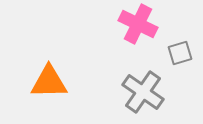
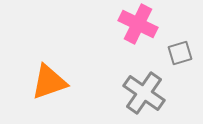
orange triangle: rotated 18 degrees counterclockwise
gray cross: moved 1 px right, 1 px down
